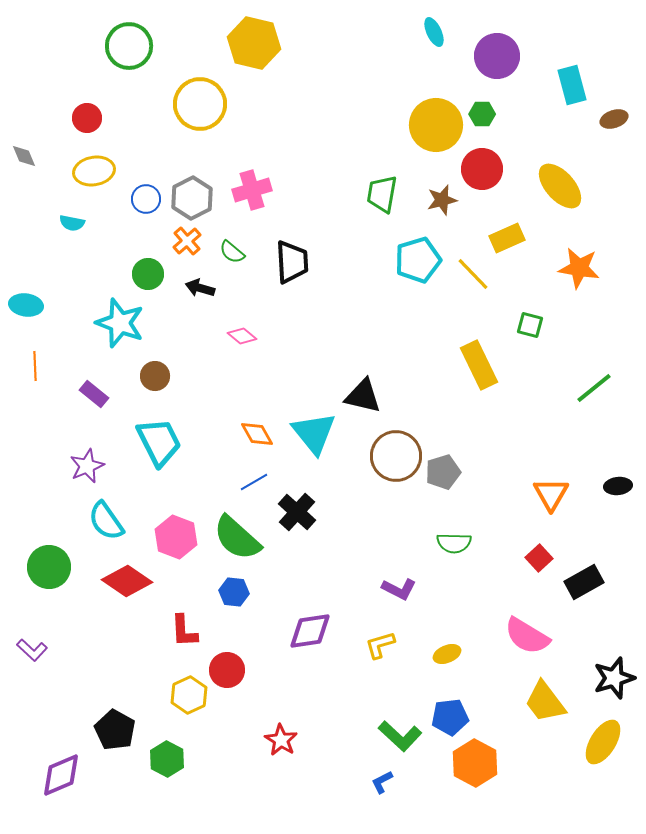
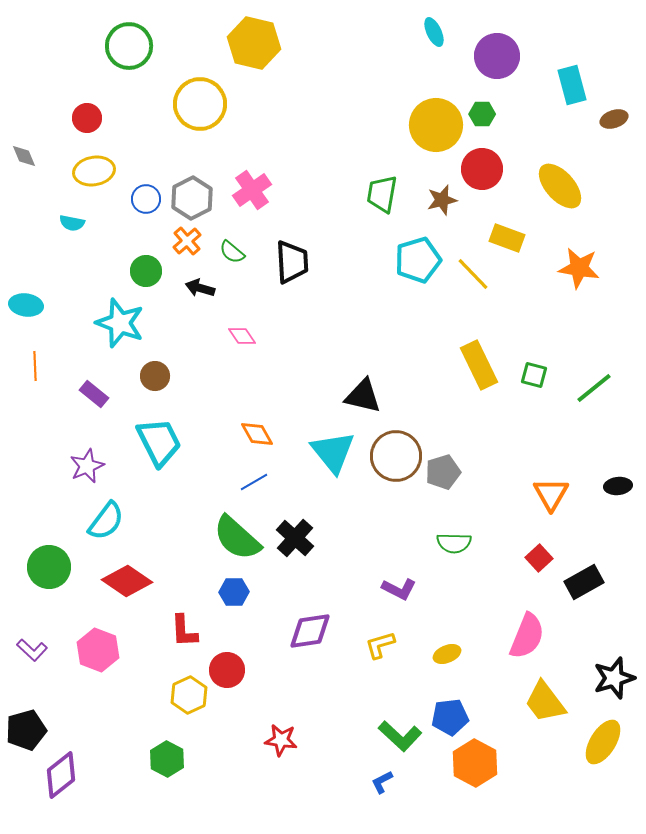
pink cross at (252, 190): rotated 18 degrees counterclockwise
yellow rectangle at (507, 238): rotated 44 degrees clockwise
green circle at (148, 274): moved 2 px left, 3 px up
green square at (530, 325): moved 4 px right, 50 px down
pink diamond at (242, 336): rotated 16 degrees clockwise
cyan triangle at (314, 433): moved 19 px right, 19 px down
black cross at (297, 512): moved 2 px left, 26 px down
cyan semicircle at (106, 521): rotated 108 degrees counterclockwise
pink hexagon at (176, 537): moved 78 px left, 113 px down
blue hexagon at (234, 592): rotated 8 degrees counterclockwise
pink semicircle at (527, 636): rotated 99 degrees counterclockwise
black pentagon at (115, 730): moved 89 px left; rotated 27 degrees clockwise
red star at (281, 740): rotated 24 degrees counterclockwise
purple diamond at (61, 775): rotated 15 degrees counterclockwise
